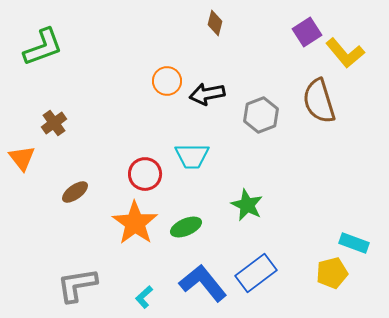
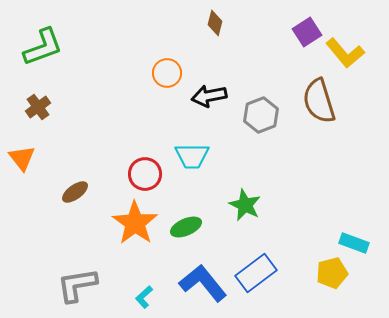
orange circle: moved 8 px up
black arrow: moved 2 px right, 2 px down
brown cross: moved 16 px left, 16 px up
green star: moved 2 px left
